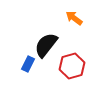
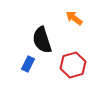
black semicircle: moved 4 px left, 5 px up; rotated 56 degrees counterclockwise
red hexagon: moved 1 px right, 1 px up
